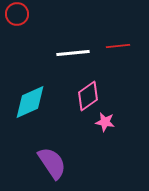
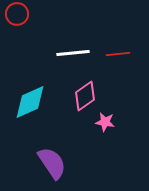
red line: moved 8 px down
pink diamond: moved 3 px left
